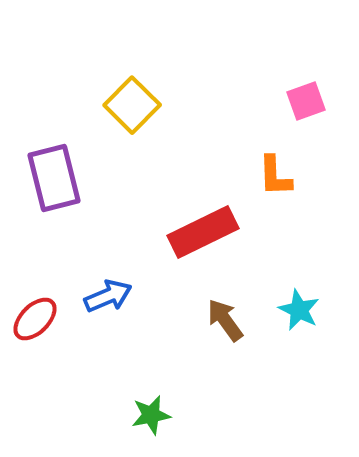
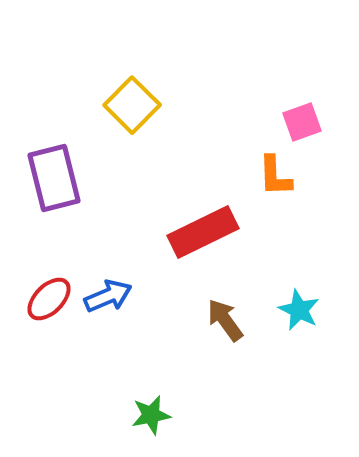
pink square: moved 4 px left, 21 px down
red ellipse: moved 14 px right, 20 px up
